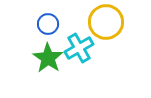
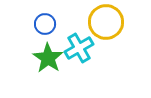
blue circle: moved 3 px left
